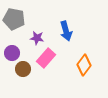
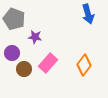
gray pentagon: rotated 10 degrees clockwise
blue arrow: moved 22 px right, 17 px up
purple star: moved 2 px left, 1 px up
pink rectangle: moved 2 px right, 5 px down
brown circle: moved 1 px right
